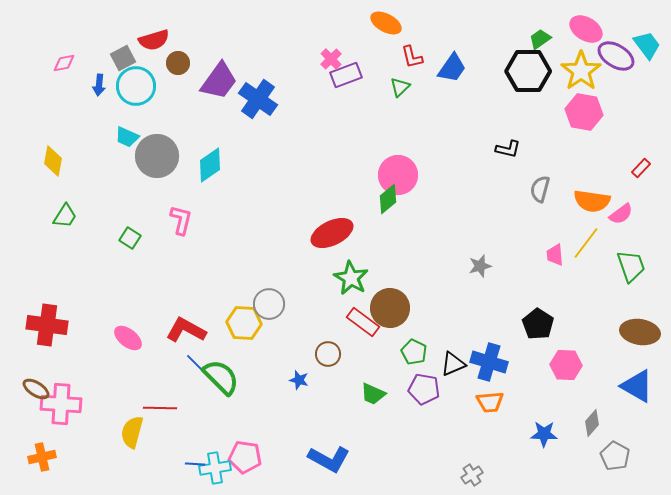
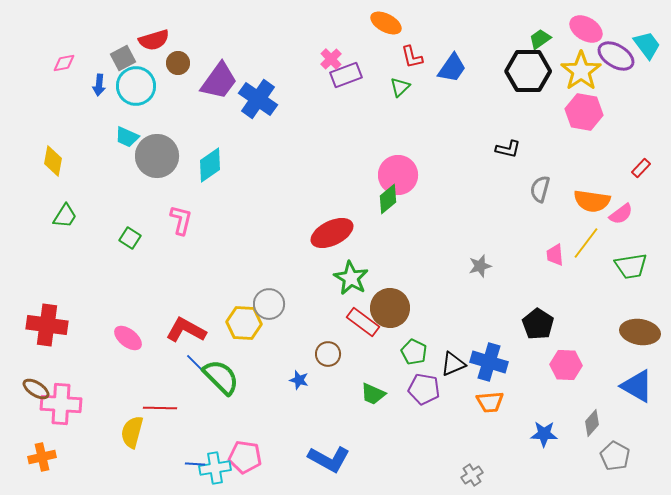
green trapezoid at (631, 266): rotated 100 degrees clockwise
